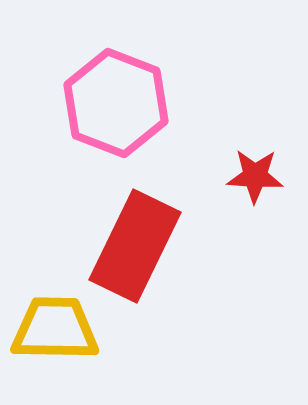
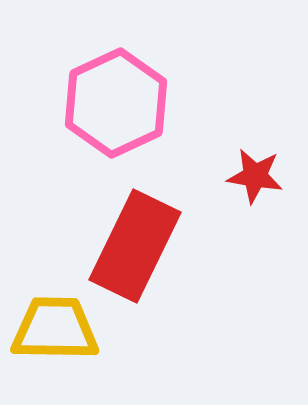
pink hexagon: rotated 14 degrees clockwise
red star: rotated 6 degrees clockwise
